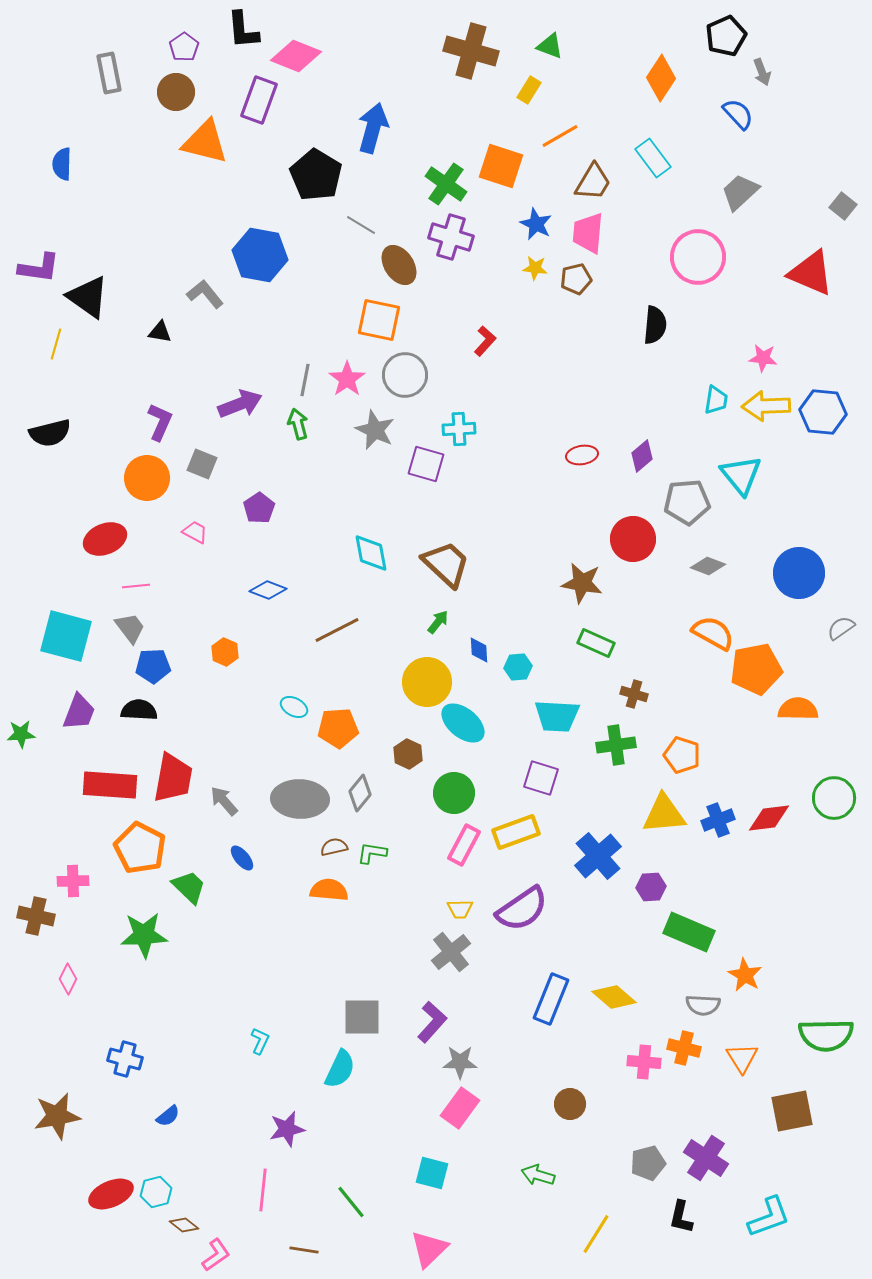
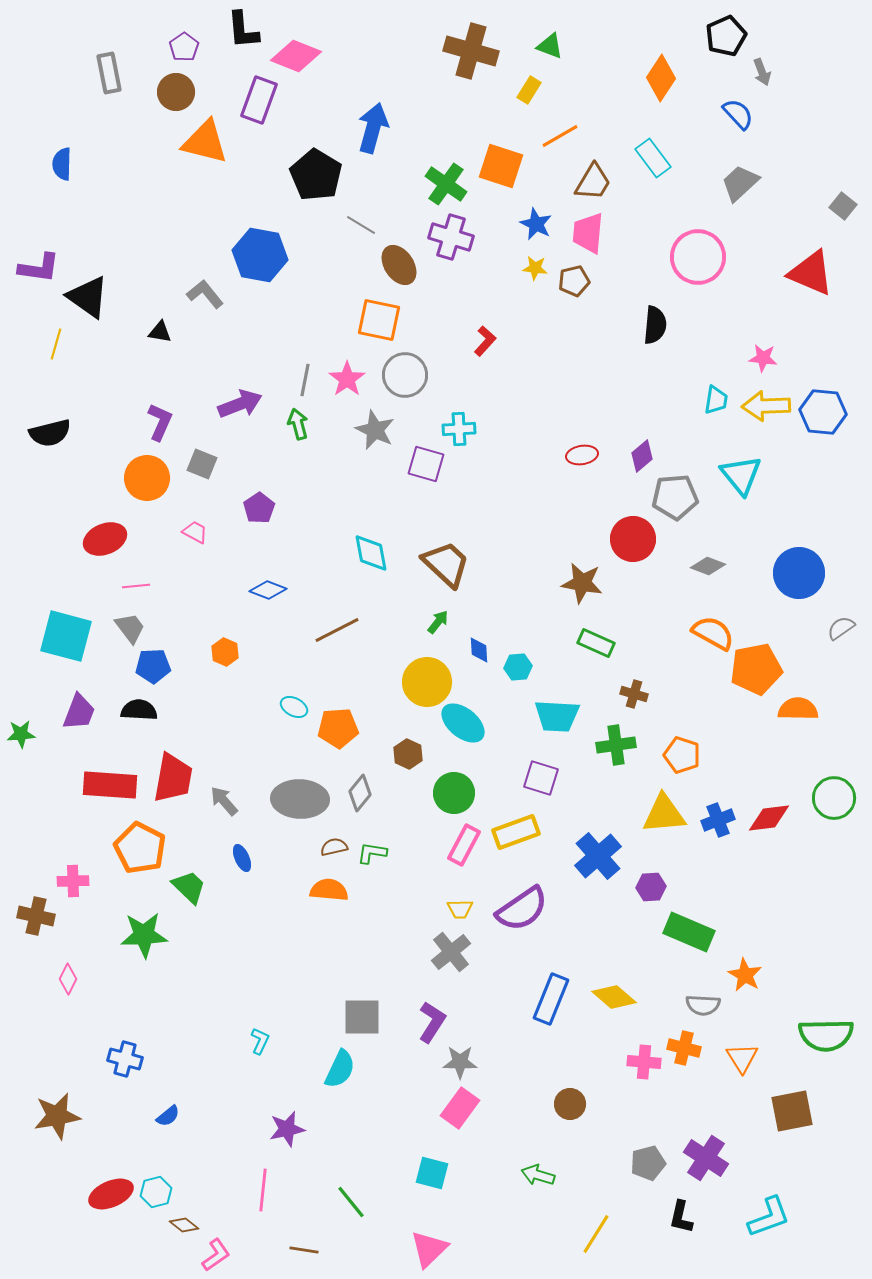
gray trapezoid at (740, 192): moved 9 px up
brown pentagon at (576, 279): moved 2 px left, 2 px down
gray pentagon at (687, 502): moved 12 px left, 5 px up
blue ellipse at (242, 858): rotated 16 degrees clockwise
purple L-shape at (432, 1022): rotated 9 degrees counterclockwise
